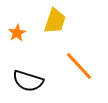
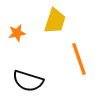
orange star: rotated 18 degrees clockwise
orange line: moved 7 px up; rotated 24 degrees clockwise
